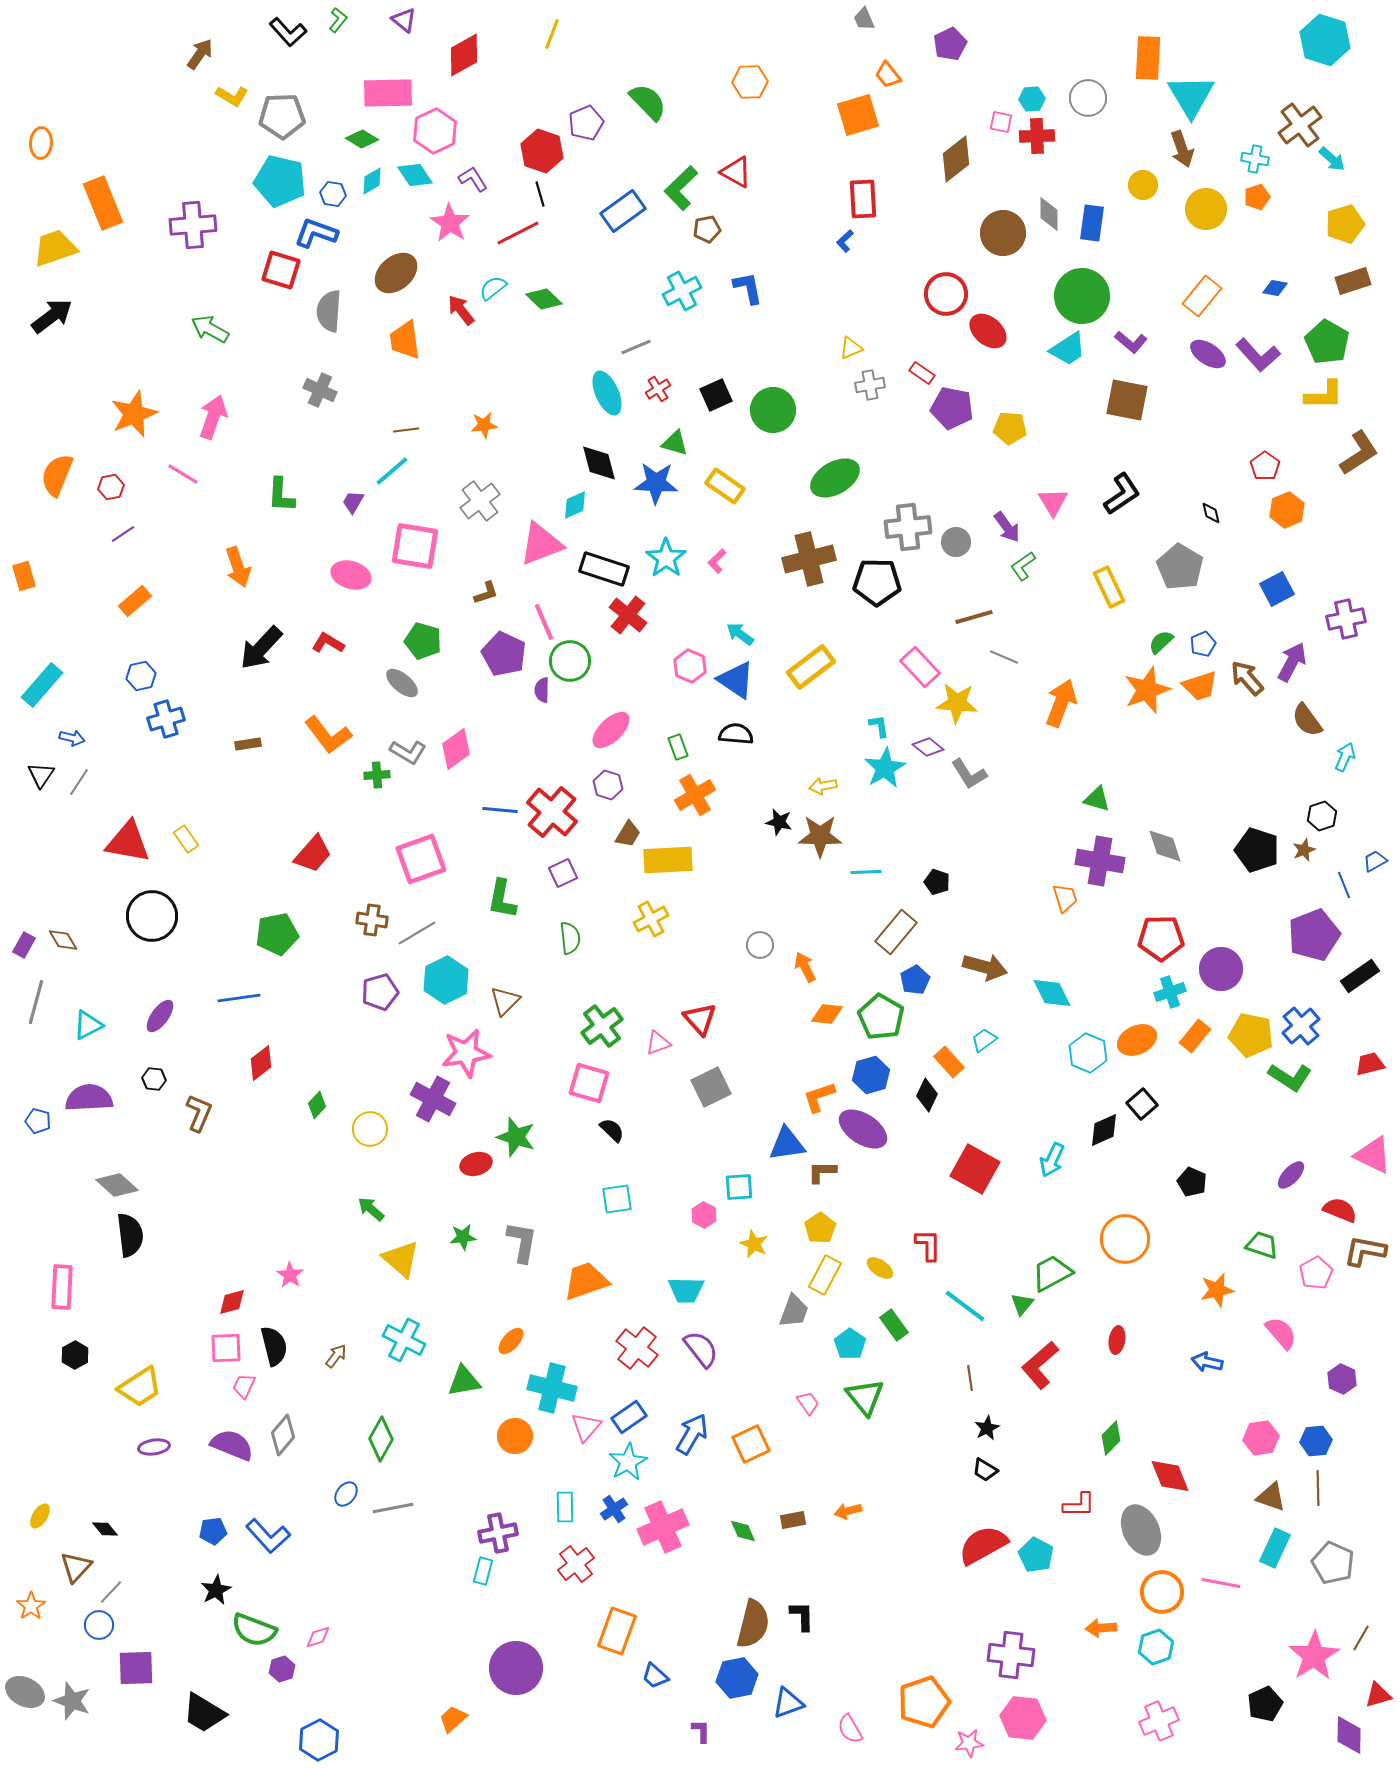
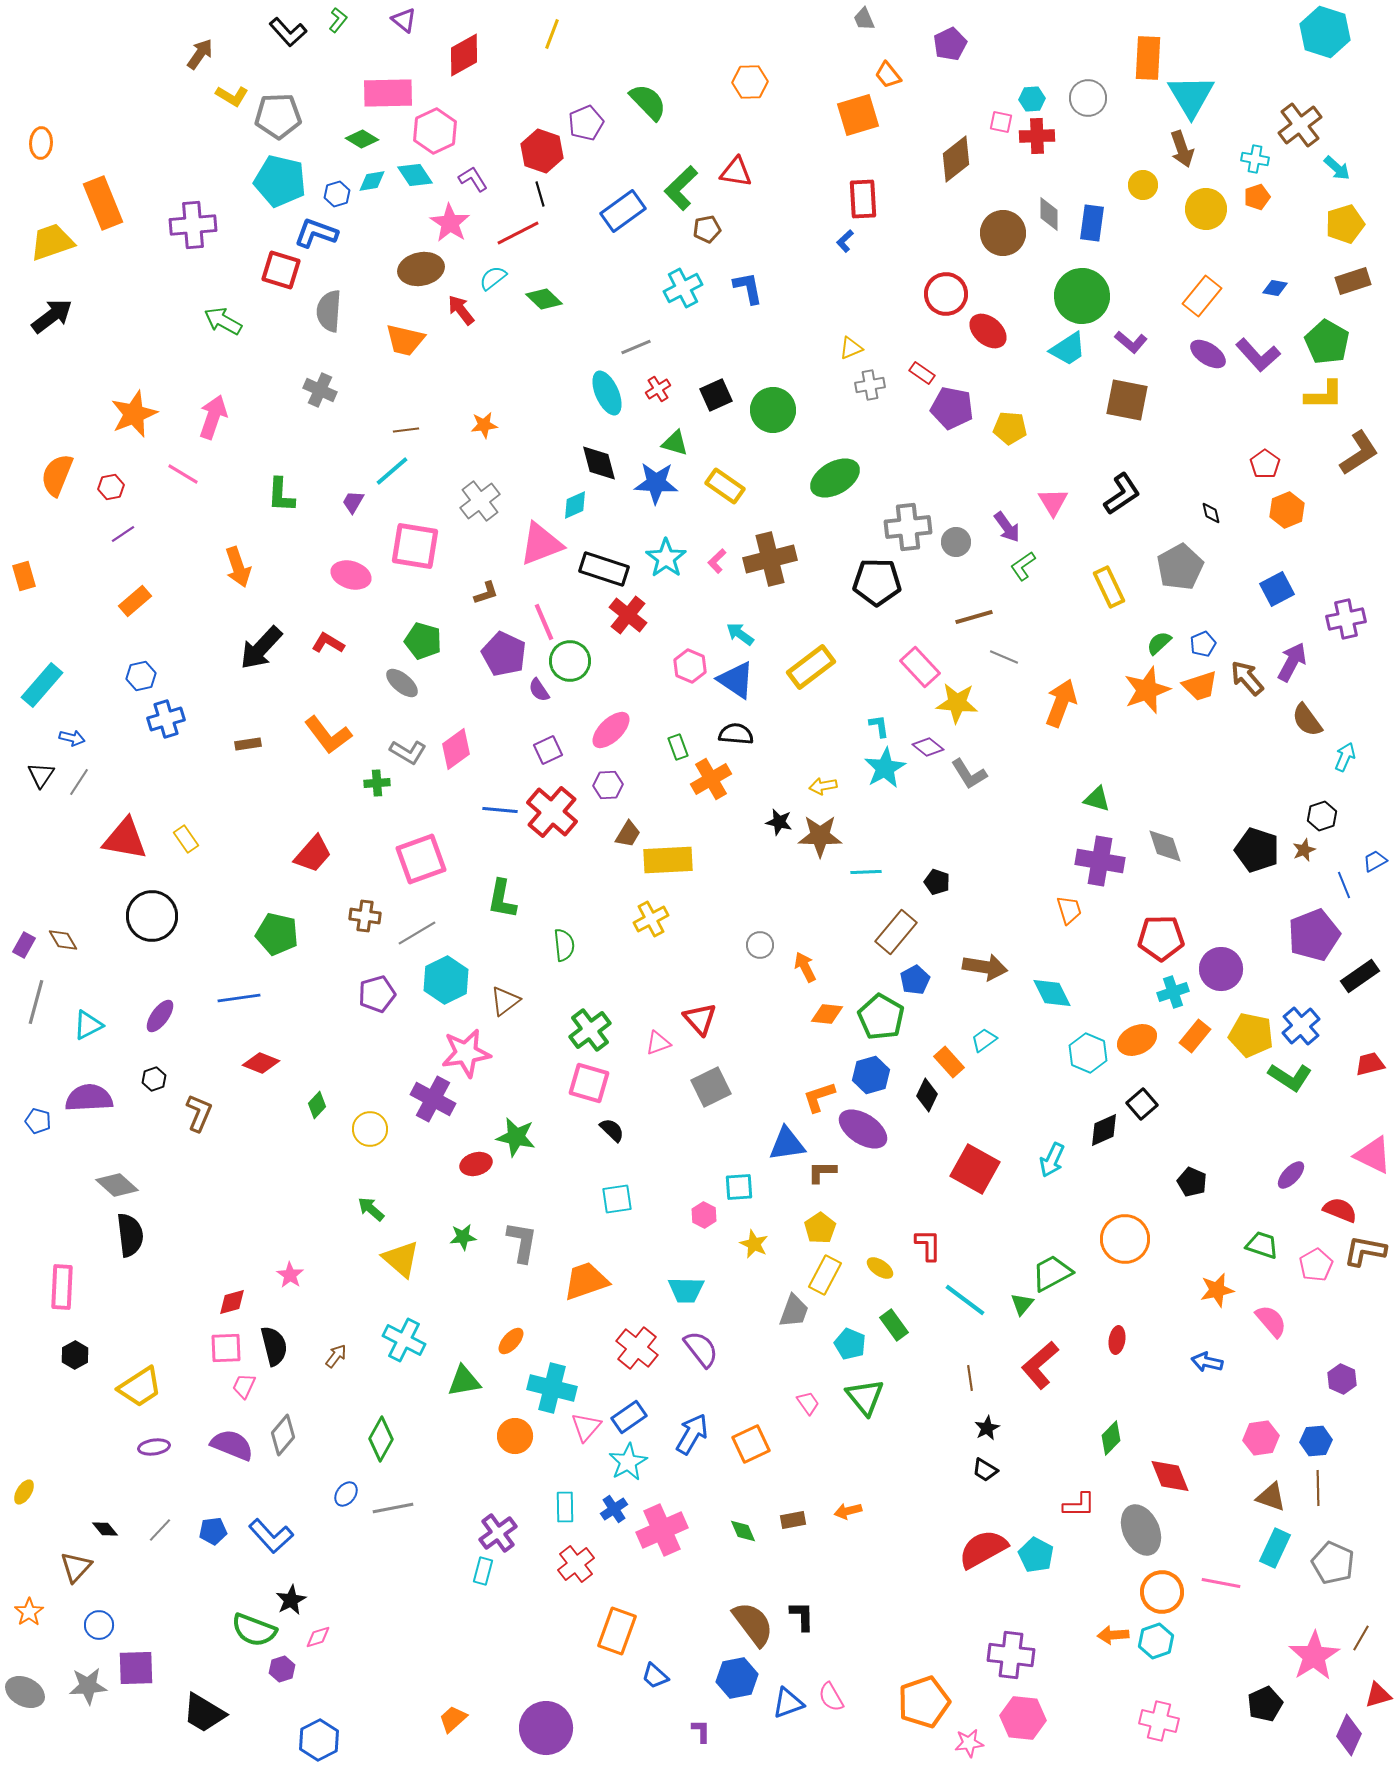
cyan hexagon at (1325, 40): moved 8 px up
gray pentagon at (282, 116): moved 4 px left
cyan arrow at (1332, 159): moved 5 px right, 9 px down
red triangle at (736, 172): rotated 20 degrees counterclockwise
cyan diamond at (372, 181): rotated 20 degrees clockwise
blue hexagon at (333, 194): moved 4 px right; rotated 25 degrees counterclockwise
yellow trapezoid at (55, 248): moved 3 px left, 6 px up
brown ellipse at (396, 273): moved 25 px right, 4 px up; rotated 30 degrees clockwise
cyan semicircle at (493, 288): moved 10 px up
cyan cross at (682, 291): moved 1 px right, 3 px up
green arrow at (210, 329): moved 13 px right, 8 px up
orange trapezoid at (405, 340): rotated 69 degrees counterclockwise
red pentagon at (1265, 466): moved 2 px up
brown cross at (809, 559): moved 39 px left
gray pentagon at (1180, 567): rotated 12 degrees clockwise
green semicircle at (1161, 642): moved 2 px left, 1 px down
purple semicircle at (542, 690): moved 3 px left; rotated 35 degrees counterclockwise
green cross at (377, 775): moved 8 px down
purple hexagon at (608, 785): rotated 20 degrees counterclockwise
orange cross at (695, 795): moved 16 px right, 16 px up
red triangle at (128, 842): moved 3 px left, 3 px up
purple square at (563, 873): moved 15 px left, 123 px up
orange trapezoid at (1065, 898): moved 4 px right, 12 px down
brown cross at (372, 920): moved 7 px left, 4 px up
green pentagon at (277, 934): rotated 24 degrees clockwise
green semicircle at (570, 938): moved 6 px left, 7 px down
brown arrow at (985, 967): rotated 6 degrees counterclockwise
purple pentagon at (380, 992): moved 3 px left, 2 px down
cyan cross at (1170, 992): moved 3 px right
brown triangle at (505, 1001): rotated 8 degrees clockwise
green cross at (602, 1026): moved 12 px left, 4 px down
red diamond at (261, 1063): rotated 60 degrees clockwise
black hexagon at (154, 1079): rotated 25 degrees counterclockwise
green star at (516, 1137): rotated 6 degrees counterclockwise
pink pentagon at (1316, 1273): moved 8 px up
cyan line at (965, 1306): moved 6 px up
pink semicircle at (1281, 1333): moved 10 px left, 12 px up
cyan pentagon at (850, 1344): rotated 12 degrees counterclockwise
yellow ellipse at (40, 1516): moved 16 px left, 24 px up
pink cross at (663, 1527): moved 1 px left, 3 px down
purple cross at (498, 1533): rotated 24 degrees counterclockwise
blue L-shape at (268, 1536): moved 3 px right
red semicircle at (983, 1545): moved 4 px down
black star at (216, 1590): moved 75 px right, 10 px down
gray line at (111, 1592): moved 49 px right, 62 px up
orange star at (31, 1606): moved 2 px left, 6 px down
brown semicircle at (753, 1624): rotated 51 degrees counterclockwise
orange arrow at (1101, 1628): moved 12 px right, 7 px down
cyan hexagon at (1156, 1647): moved 6 px up
purple circle at (516, 1668): moved 30 px right, 60 px down
gray star at (72, 1701): moved 16 px right, 15 px up; rotated 24 degrees counterclockwise
pink cross at (1159, 1721): rotated 36 degrees clockwise
pink semicircle at (850, 1729): moved 19 px left, 32 px up
purple diamond at (1349, 1735): rotated 24 degrees clockwise
